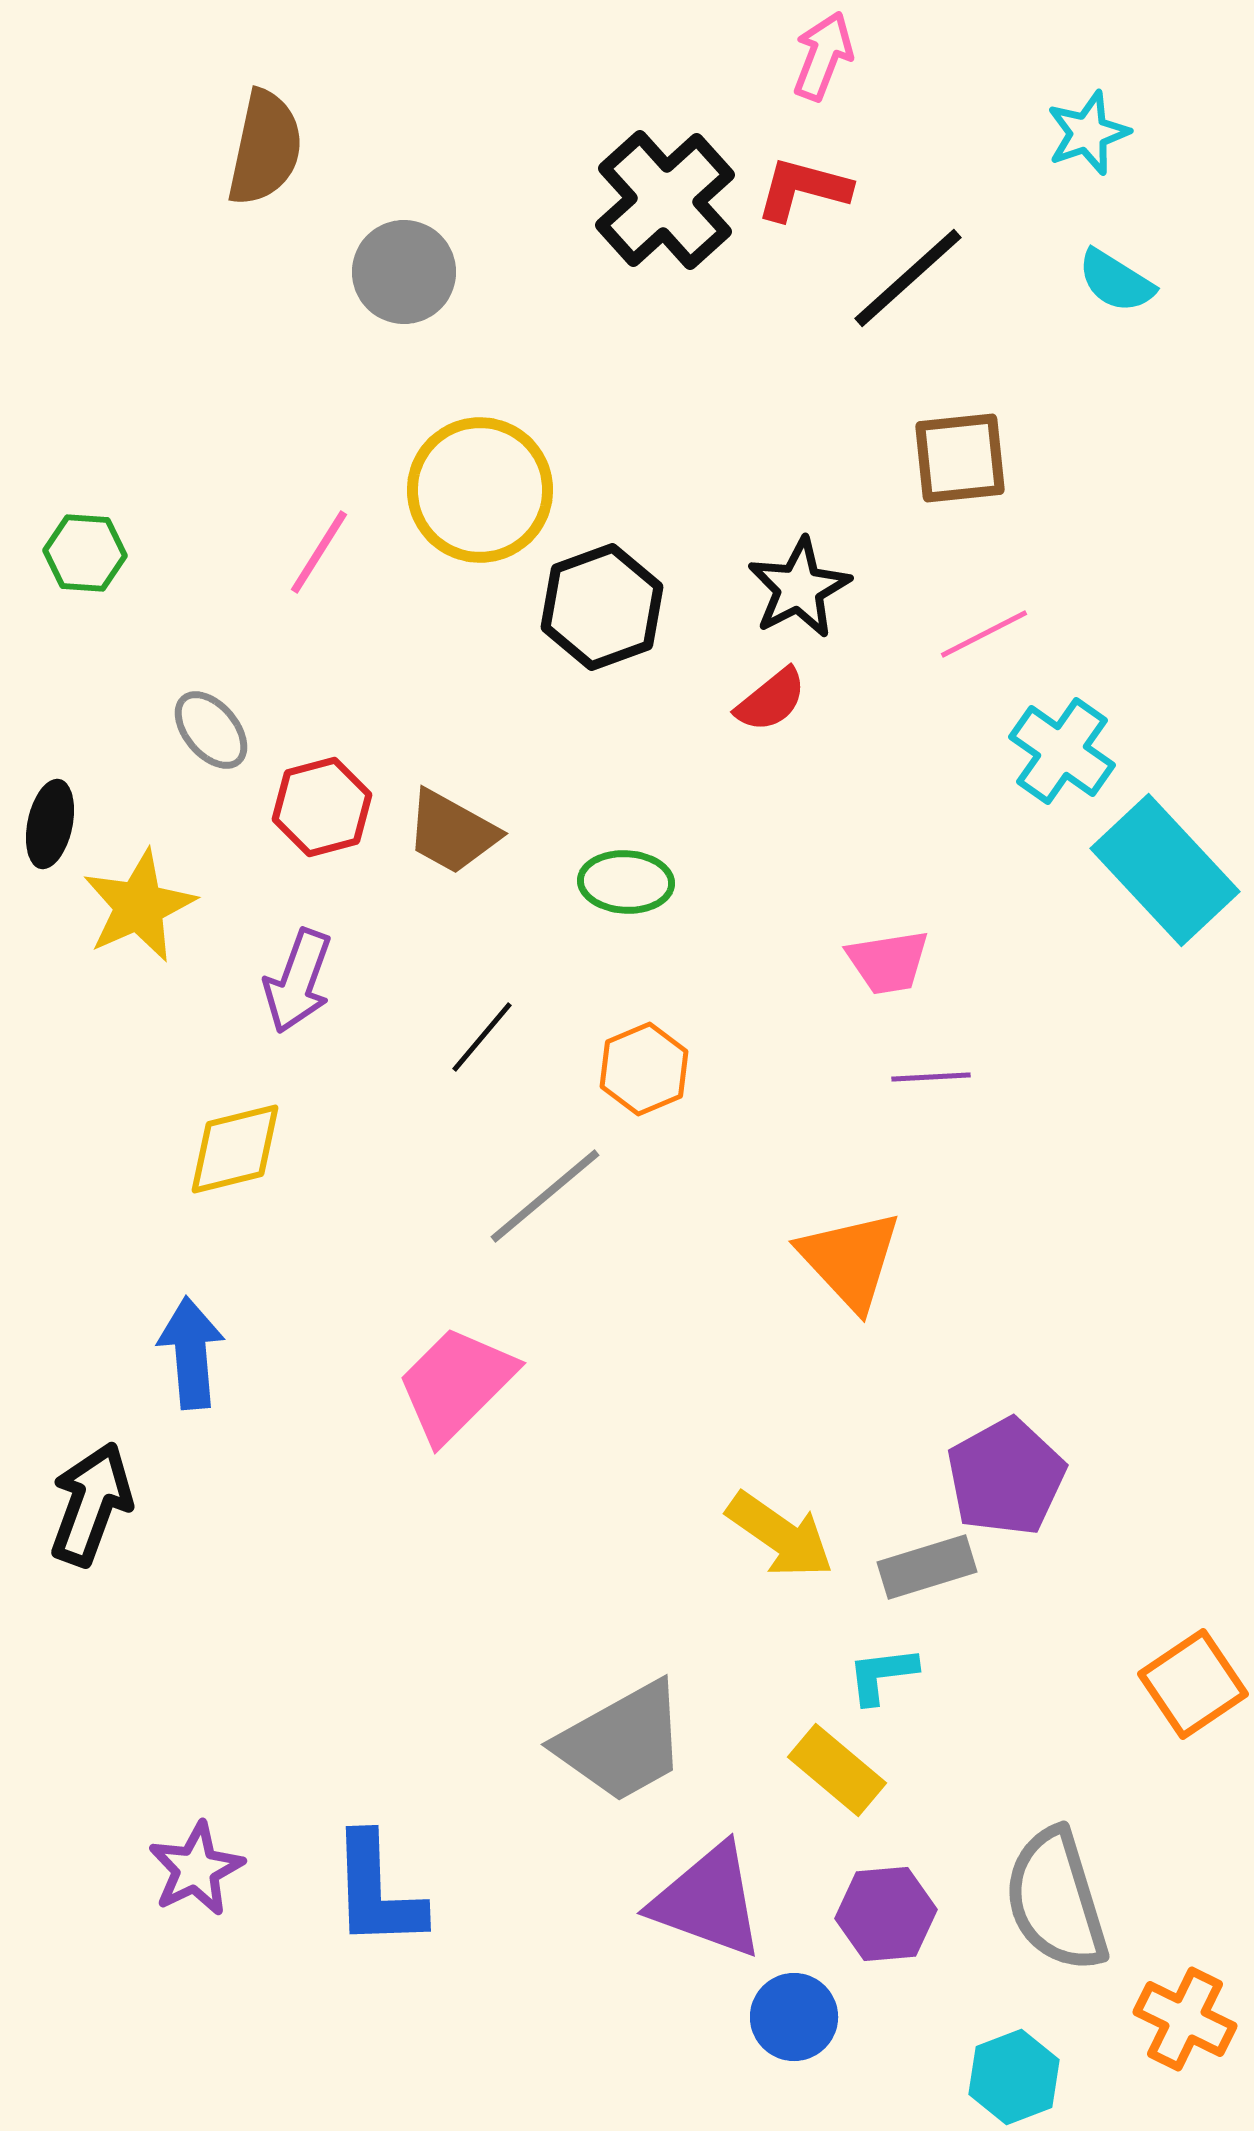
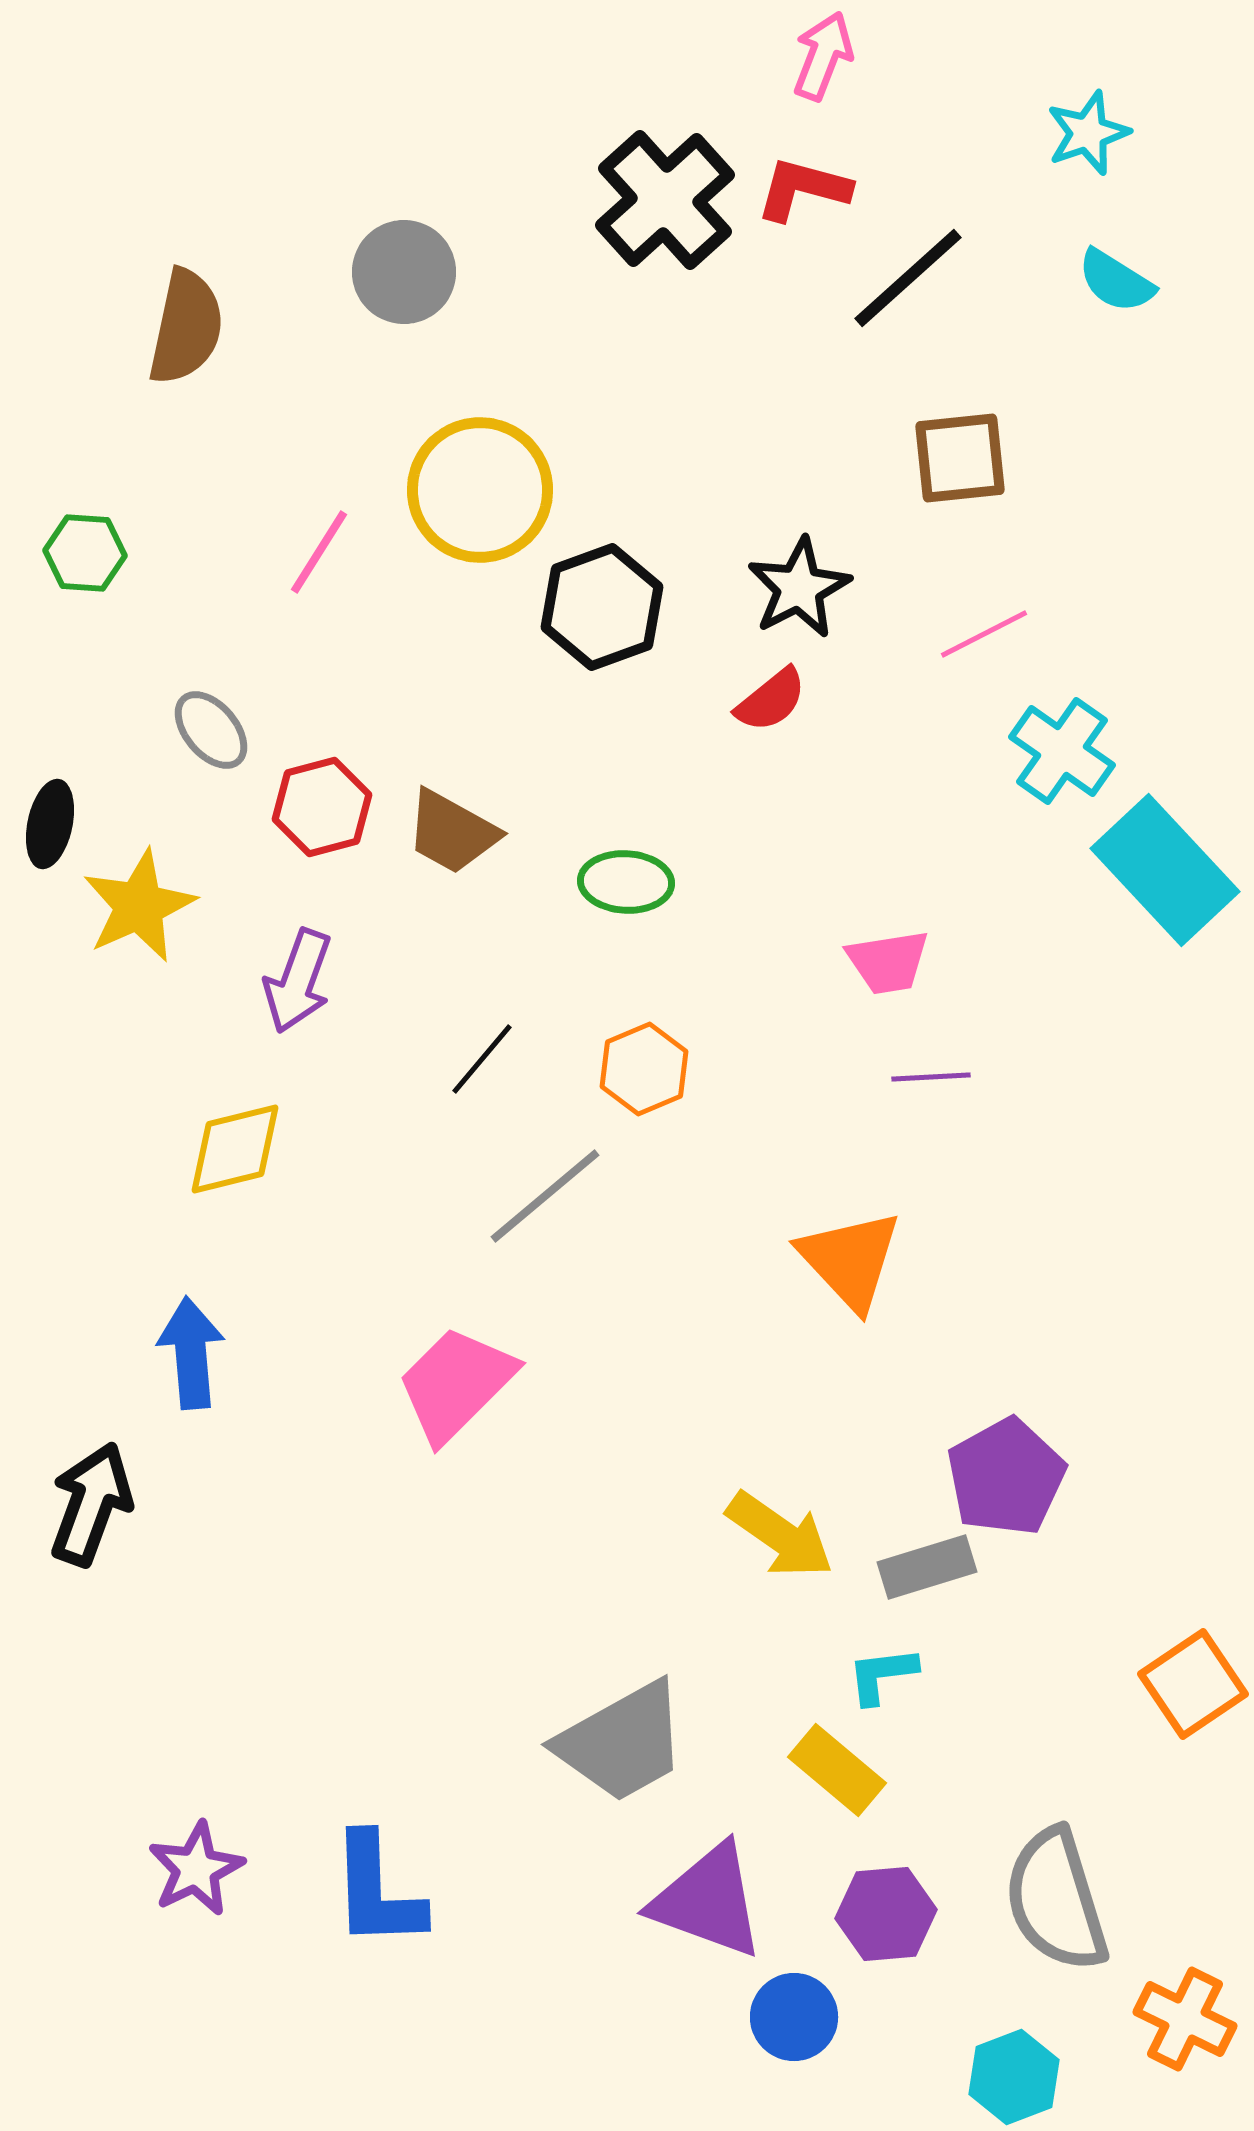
brown semicircle at (265, 148): moved 79 px left, 179 px down
black line at (482, 1037): moved 22 px down
